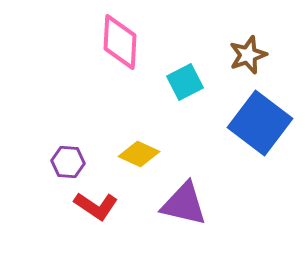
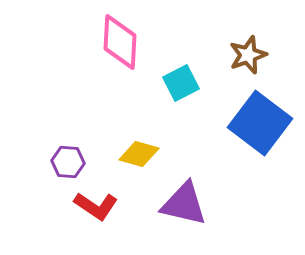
cyan square: moved 4 px left, 1 px down
yellow diamond: rotated 9 degrees counterclockwise
